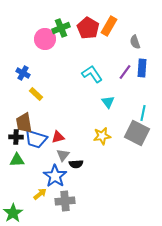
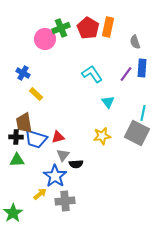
orange rectangle: moved 1 px left, 1 px down; rotated 18 degrees counterclockwise
purple line: moved 1 px right, 2 px down
